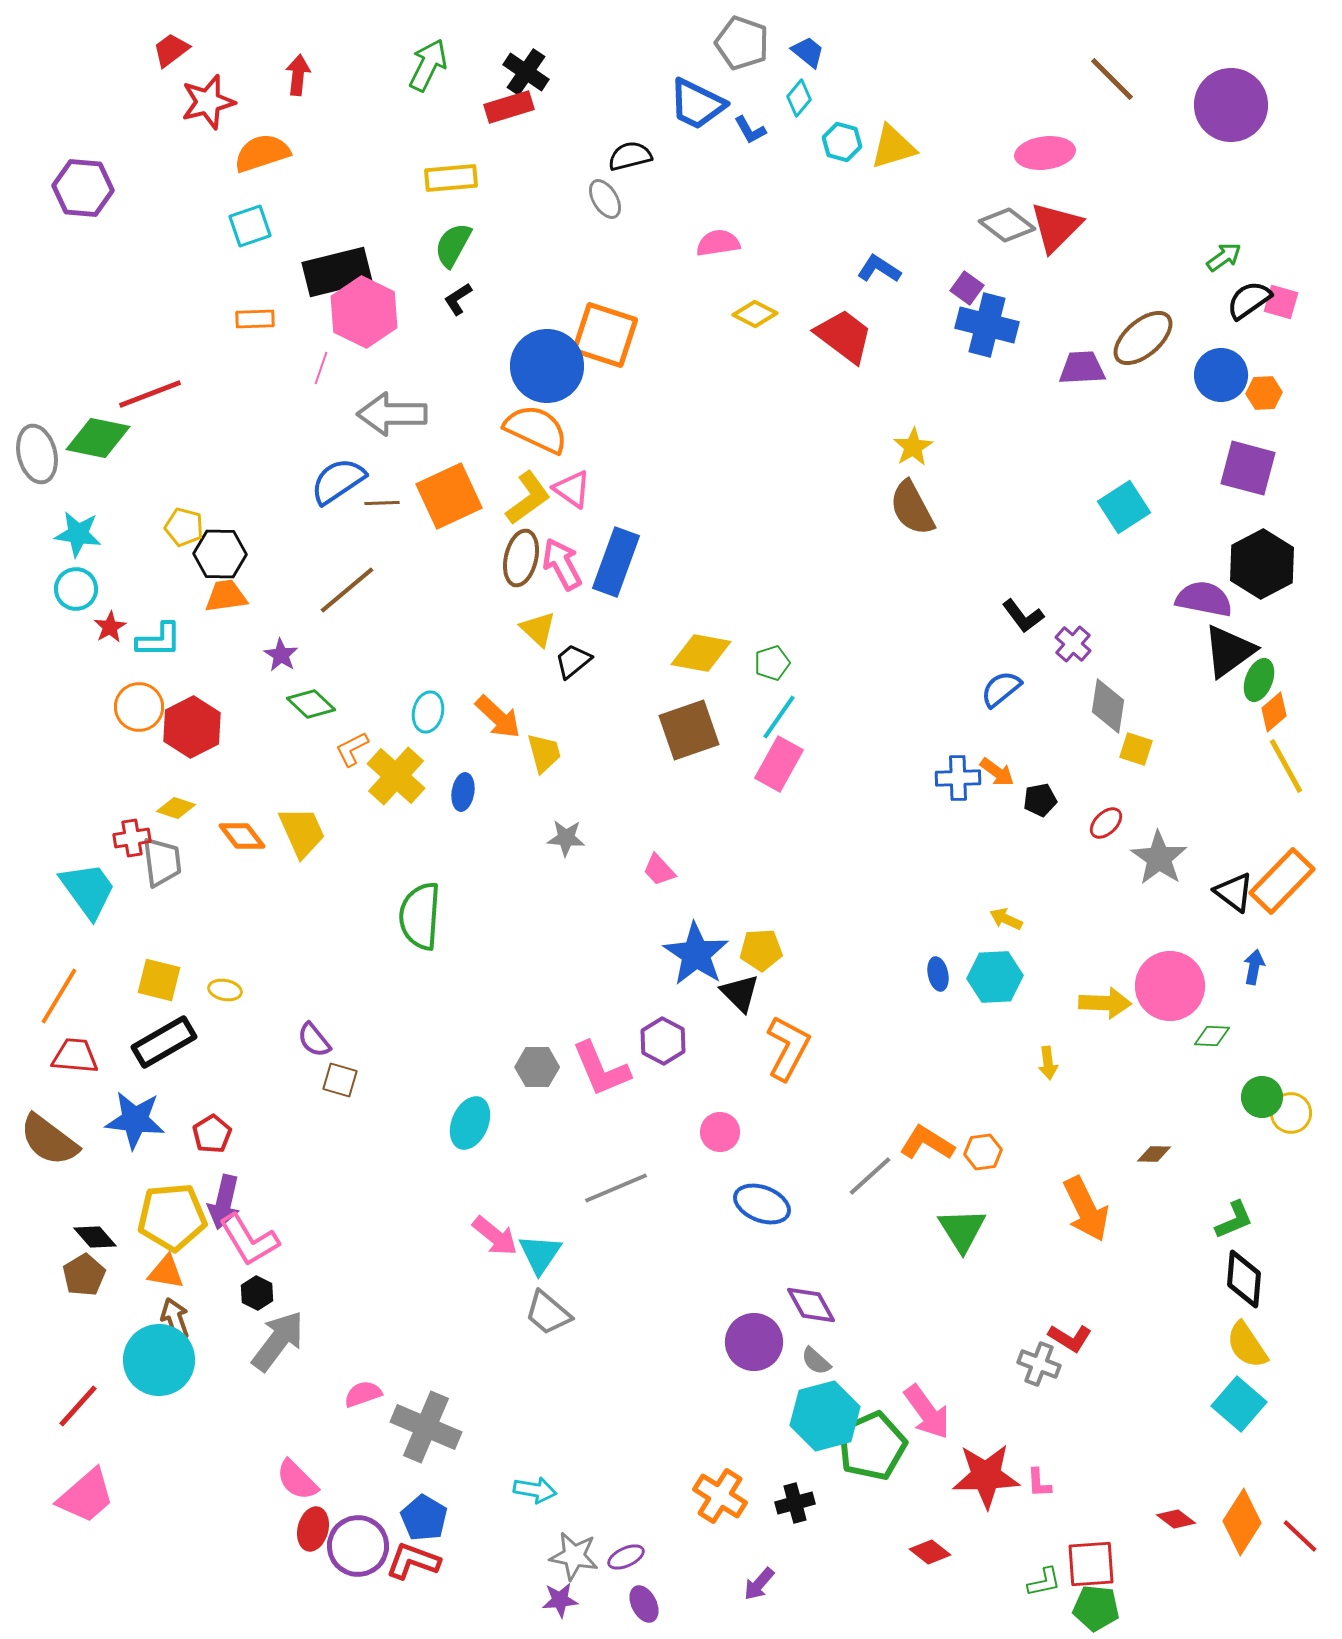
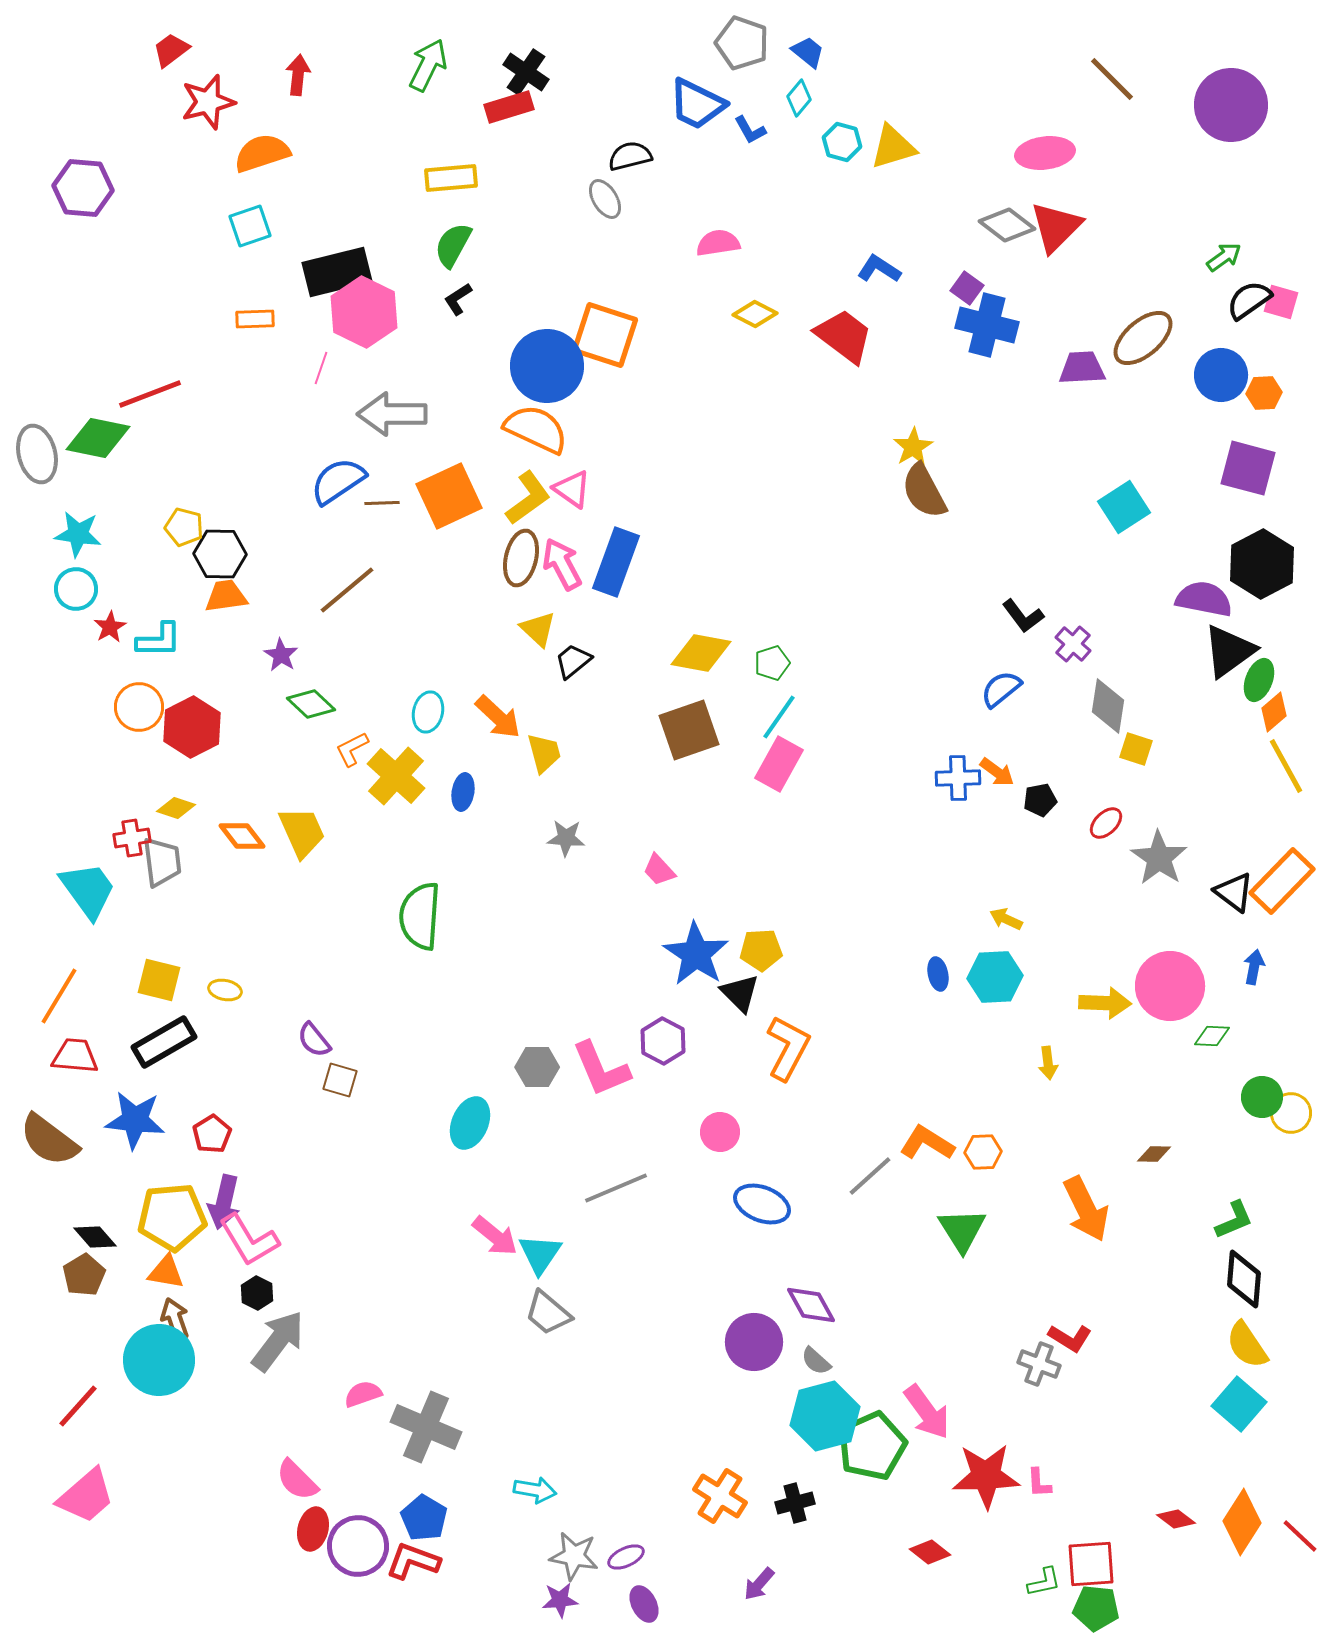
brown semicircle at (912, 508): moved 12 px right, 17 px up
orange hexagon at (983, 1152): rotated 6 degrees clockwise
